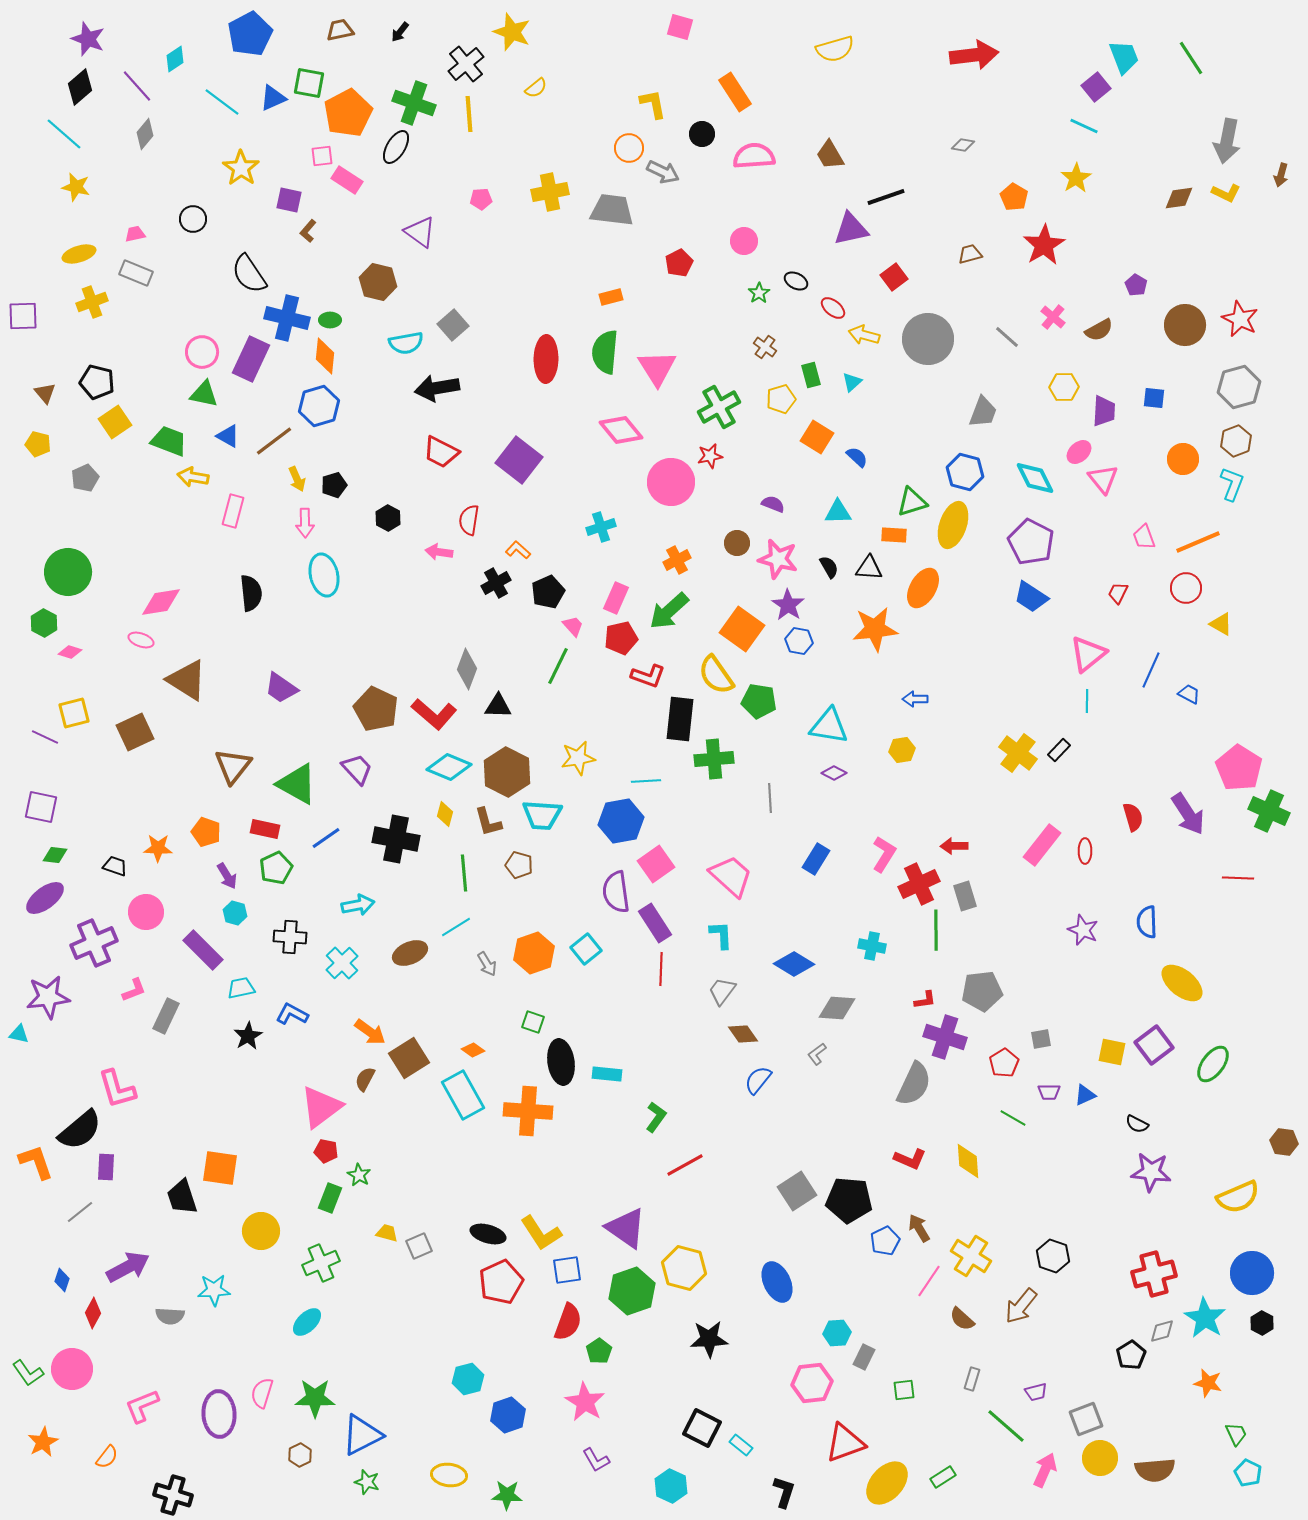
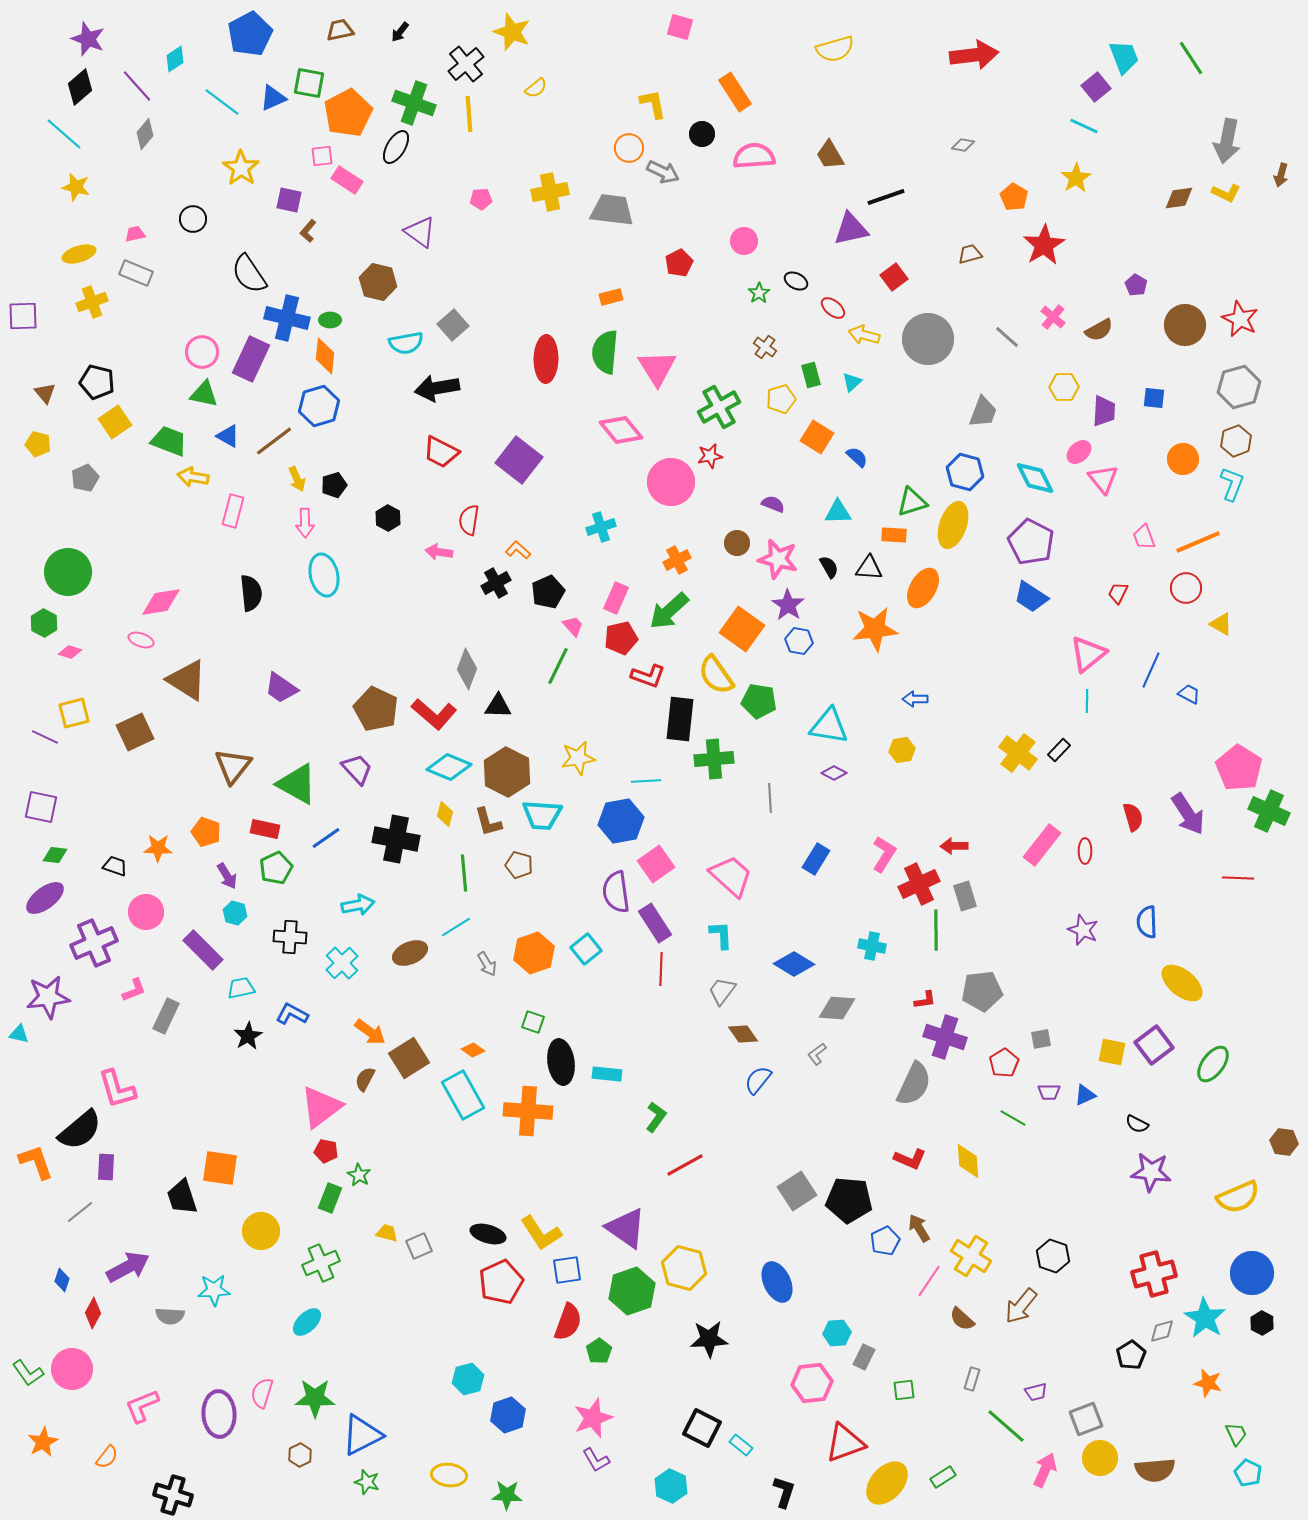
pink star at (585, 1402): moved 8 px right, 16 px down; rotated 21 degrees clockwise
